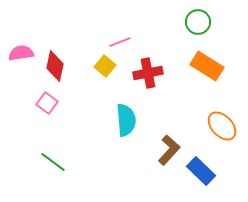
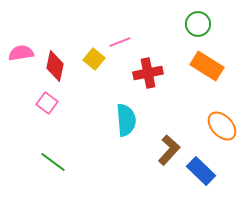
green circle: moved 2 px down
yellow square: moved 11 px left, 7 px up
